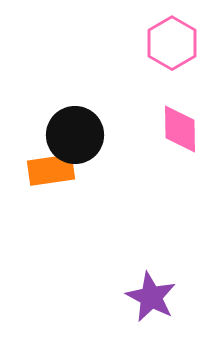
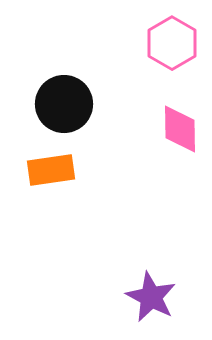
black circle: moved 11 px left, 31 px up
